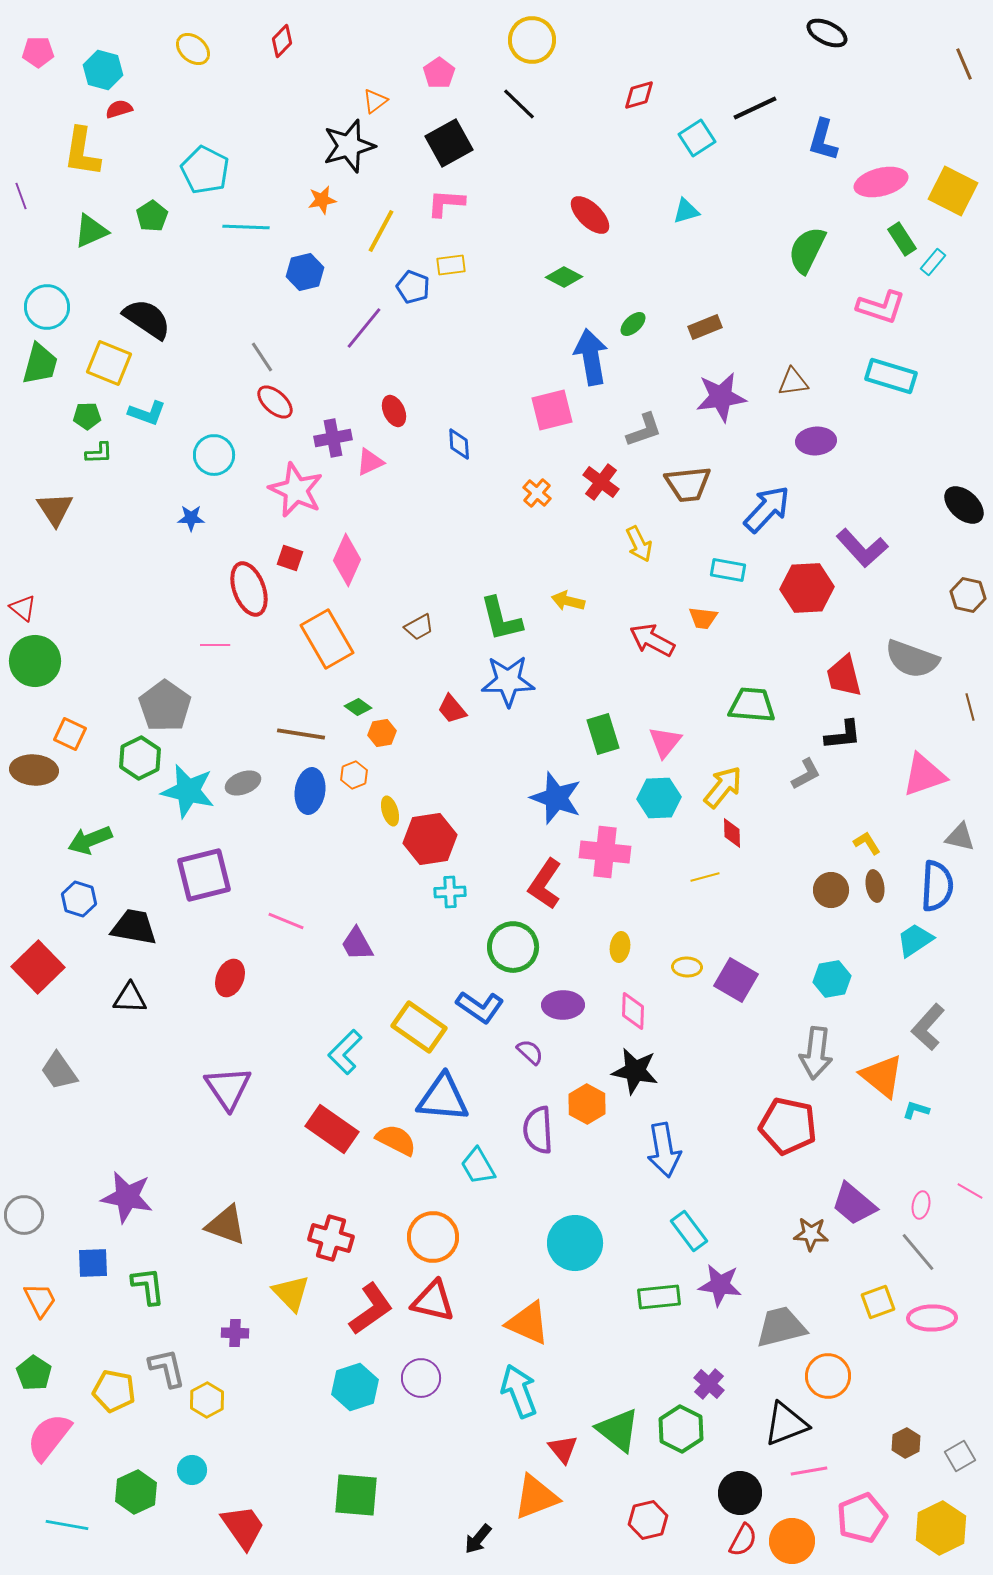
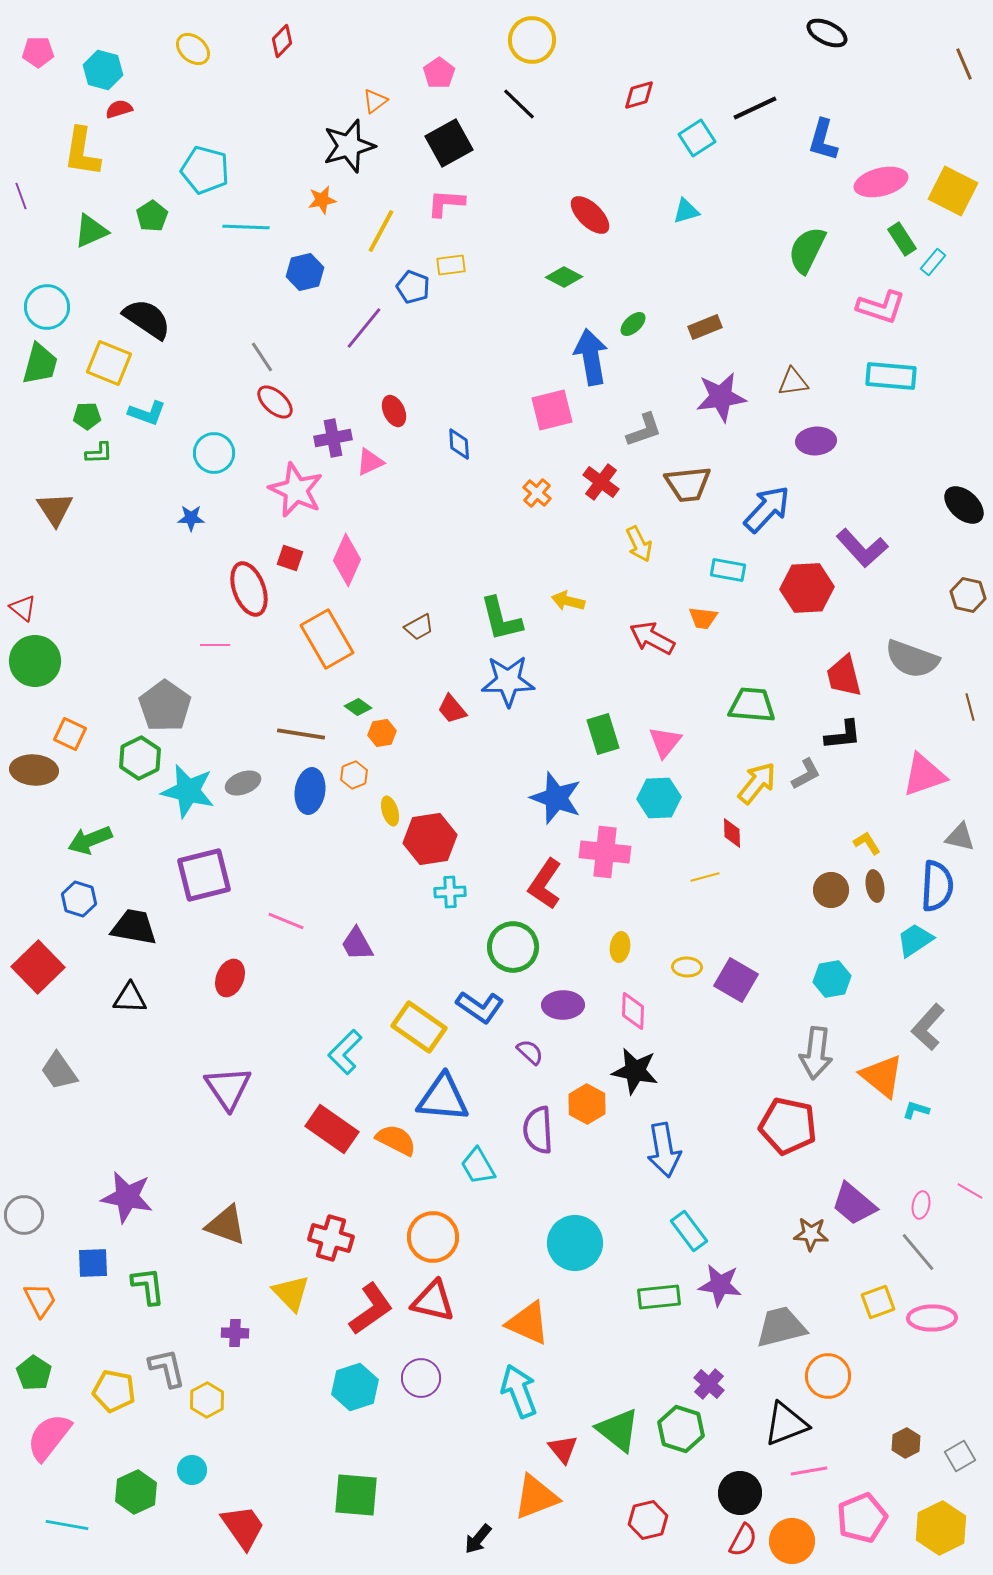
cyan pentagon at (205, 170): rotated 12 degrees counterclockwise
cyan rectangle at (891, 376): rotated 12 degrees counterclockwise
cyan circle at (214, 455): moved 2 px up
red arrow at (652, 640): moved 2 px up
yellow arrow at (723, 787): moved 34 px right, 4 px up
green hexagon at (681, 1429): rotated 9 degrees counterclockwise
